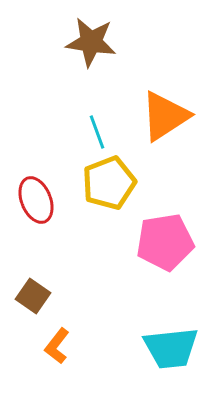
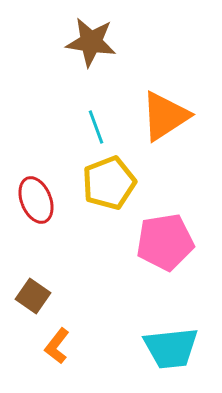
cyan line: moved 1 px left, 5 px up
